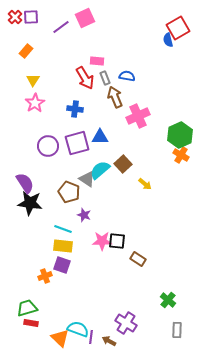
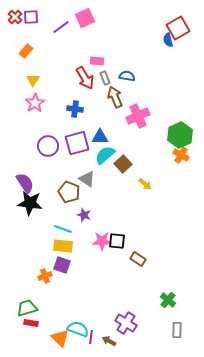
cyan semicircle at (100, 170): moved 5 px right, 15 px up
